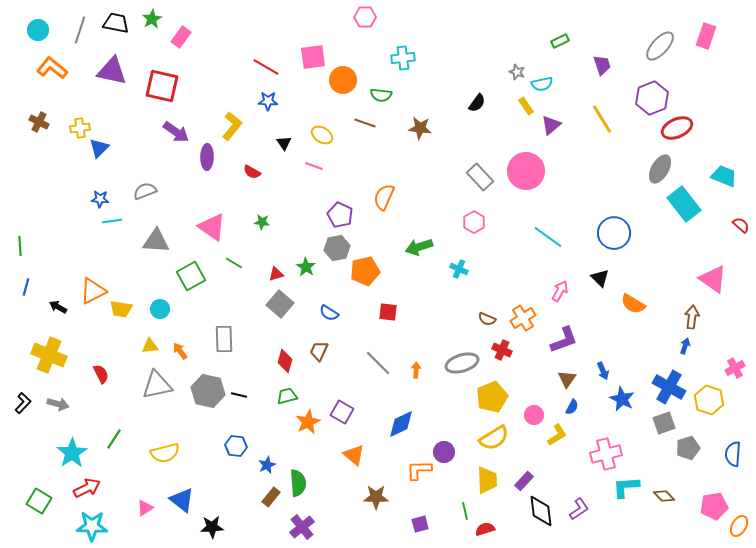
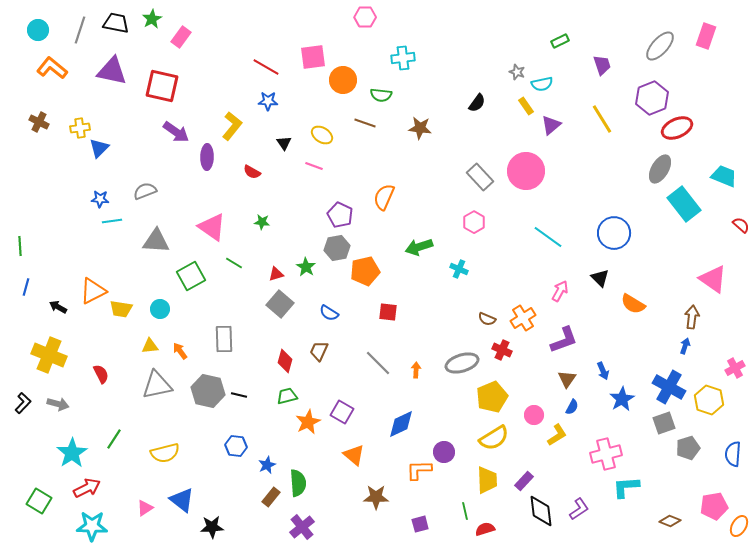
blue star at (622, 399): rotated 15 degrees clockwise
brown diamond at (664, 496): moved 6 px right, 25 px down; rotated 25 degrees counterclockwise
